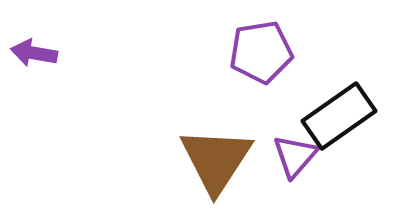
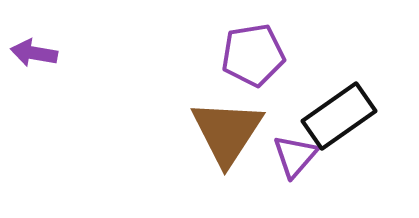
purple pentagon: moved 8 px left, 3 px down
brown triangle: moved 11 px right, 28 px up
